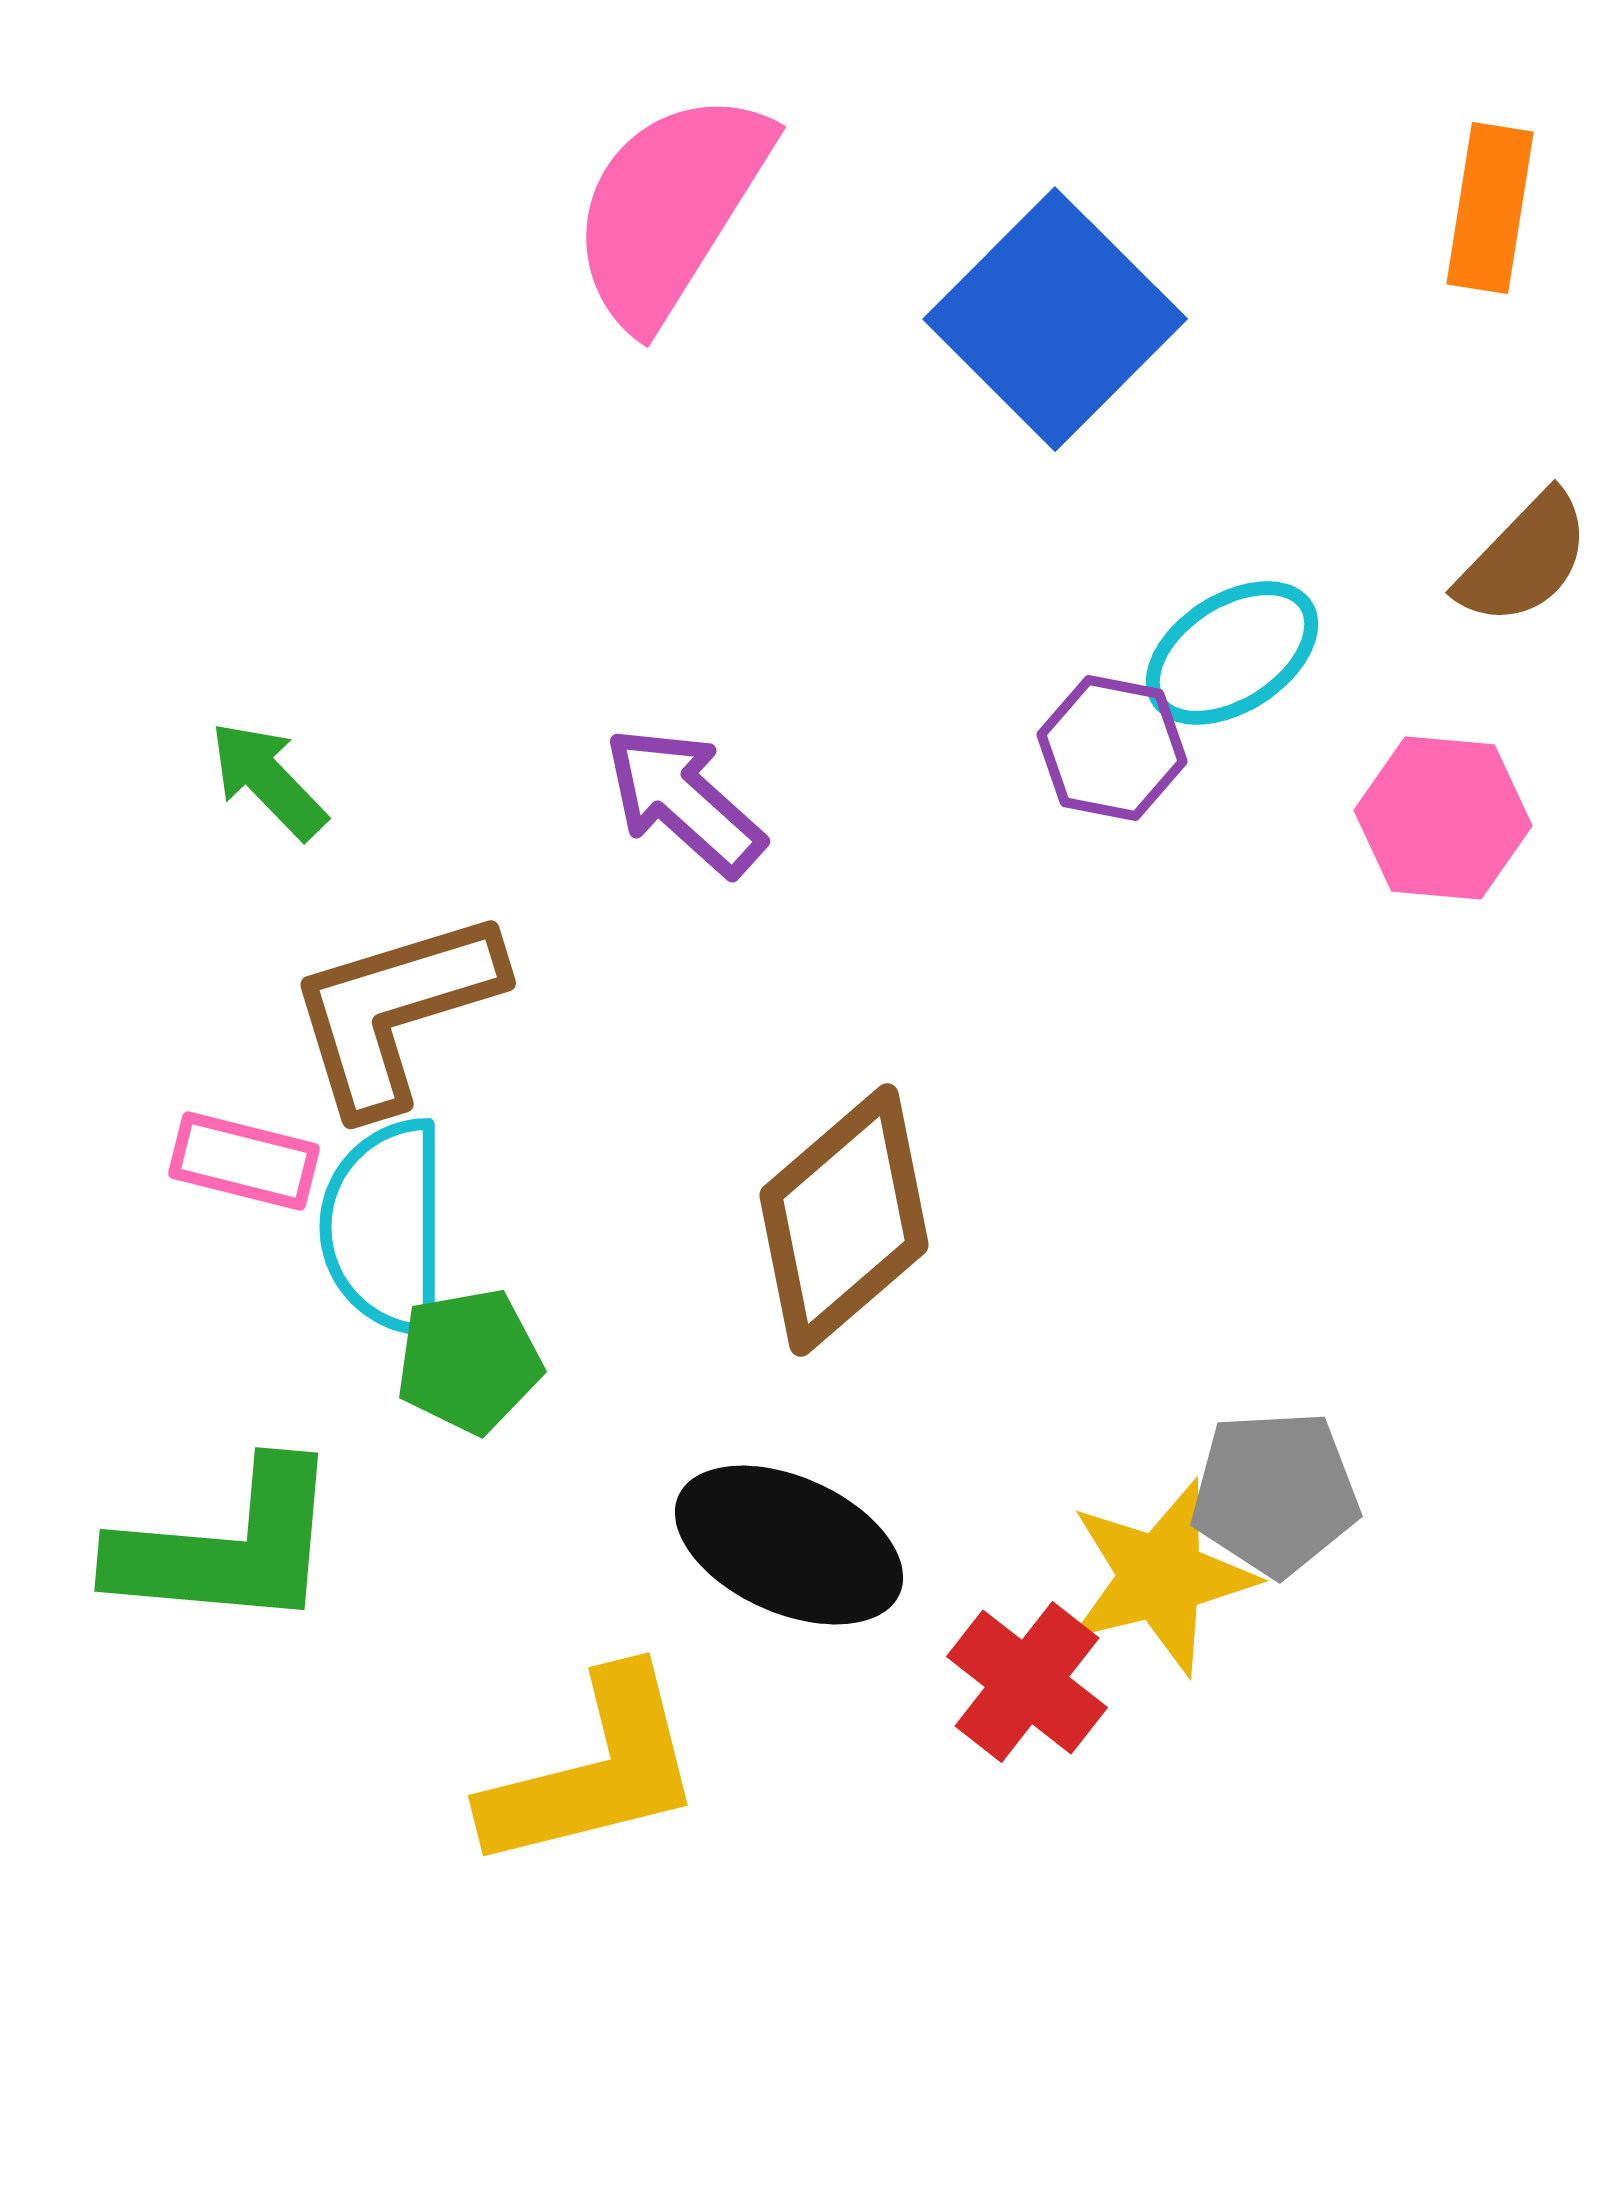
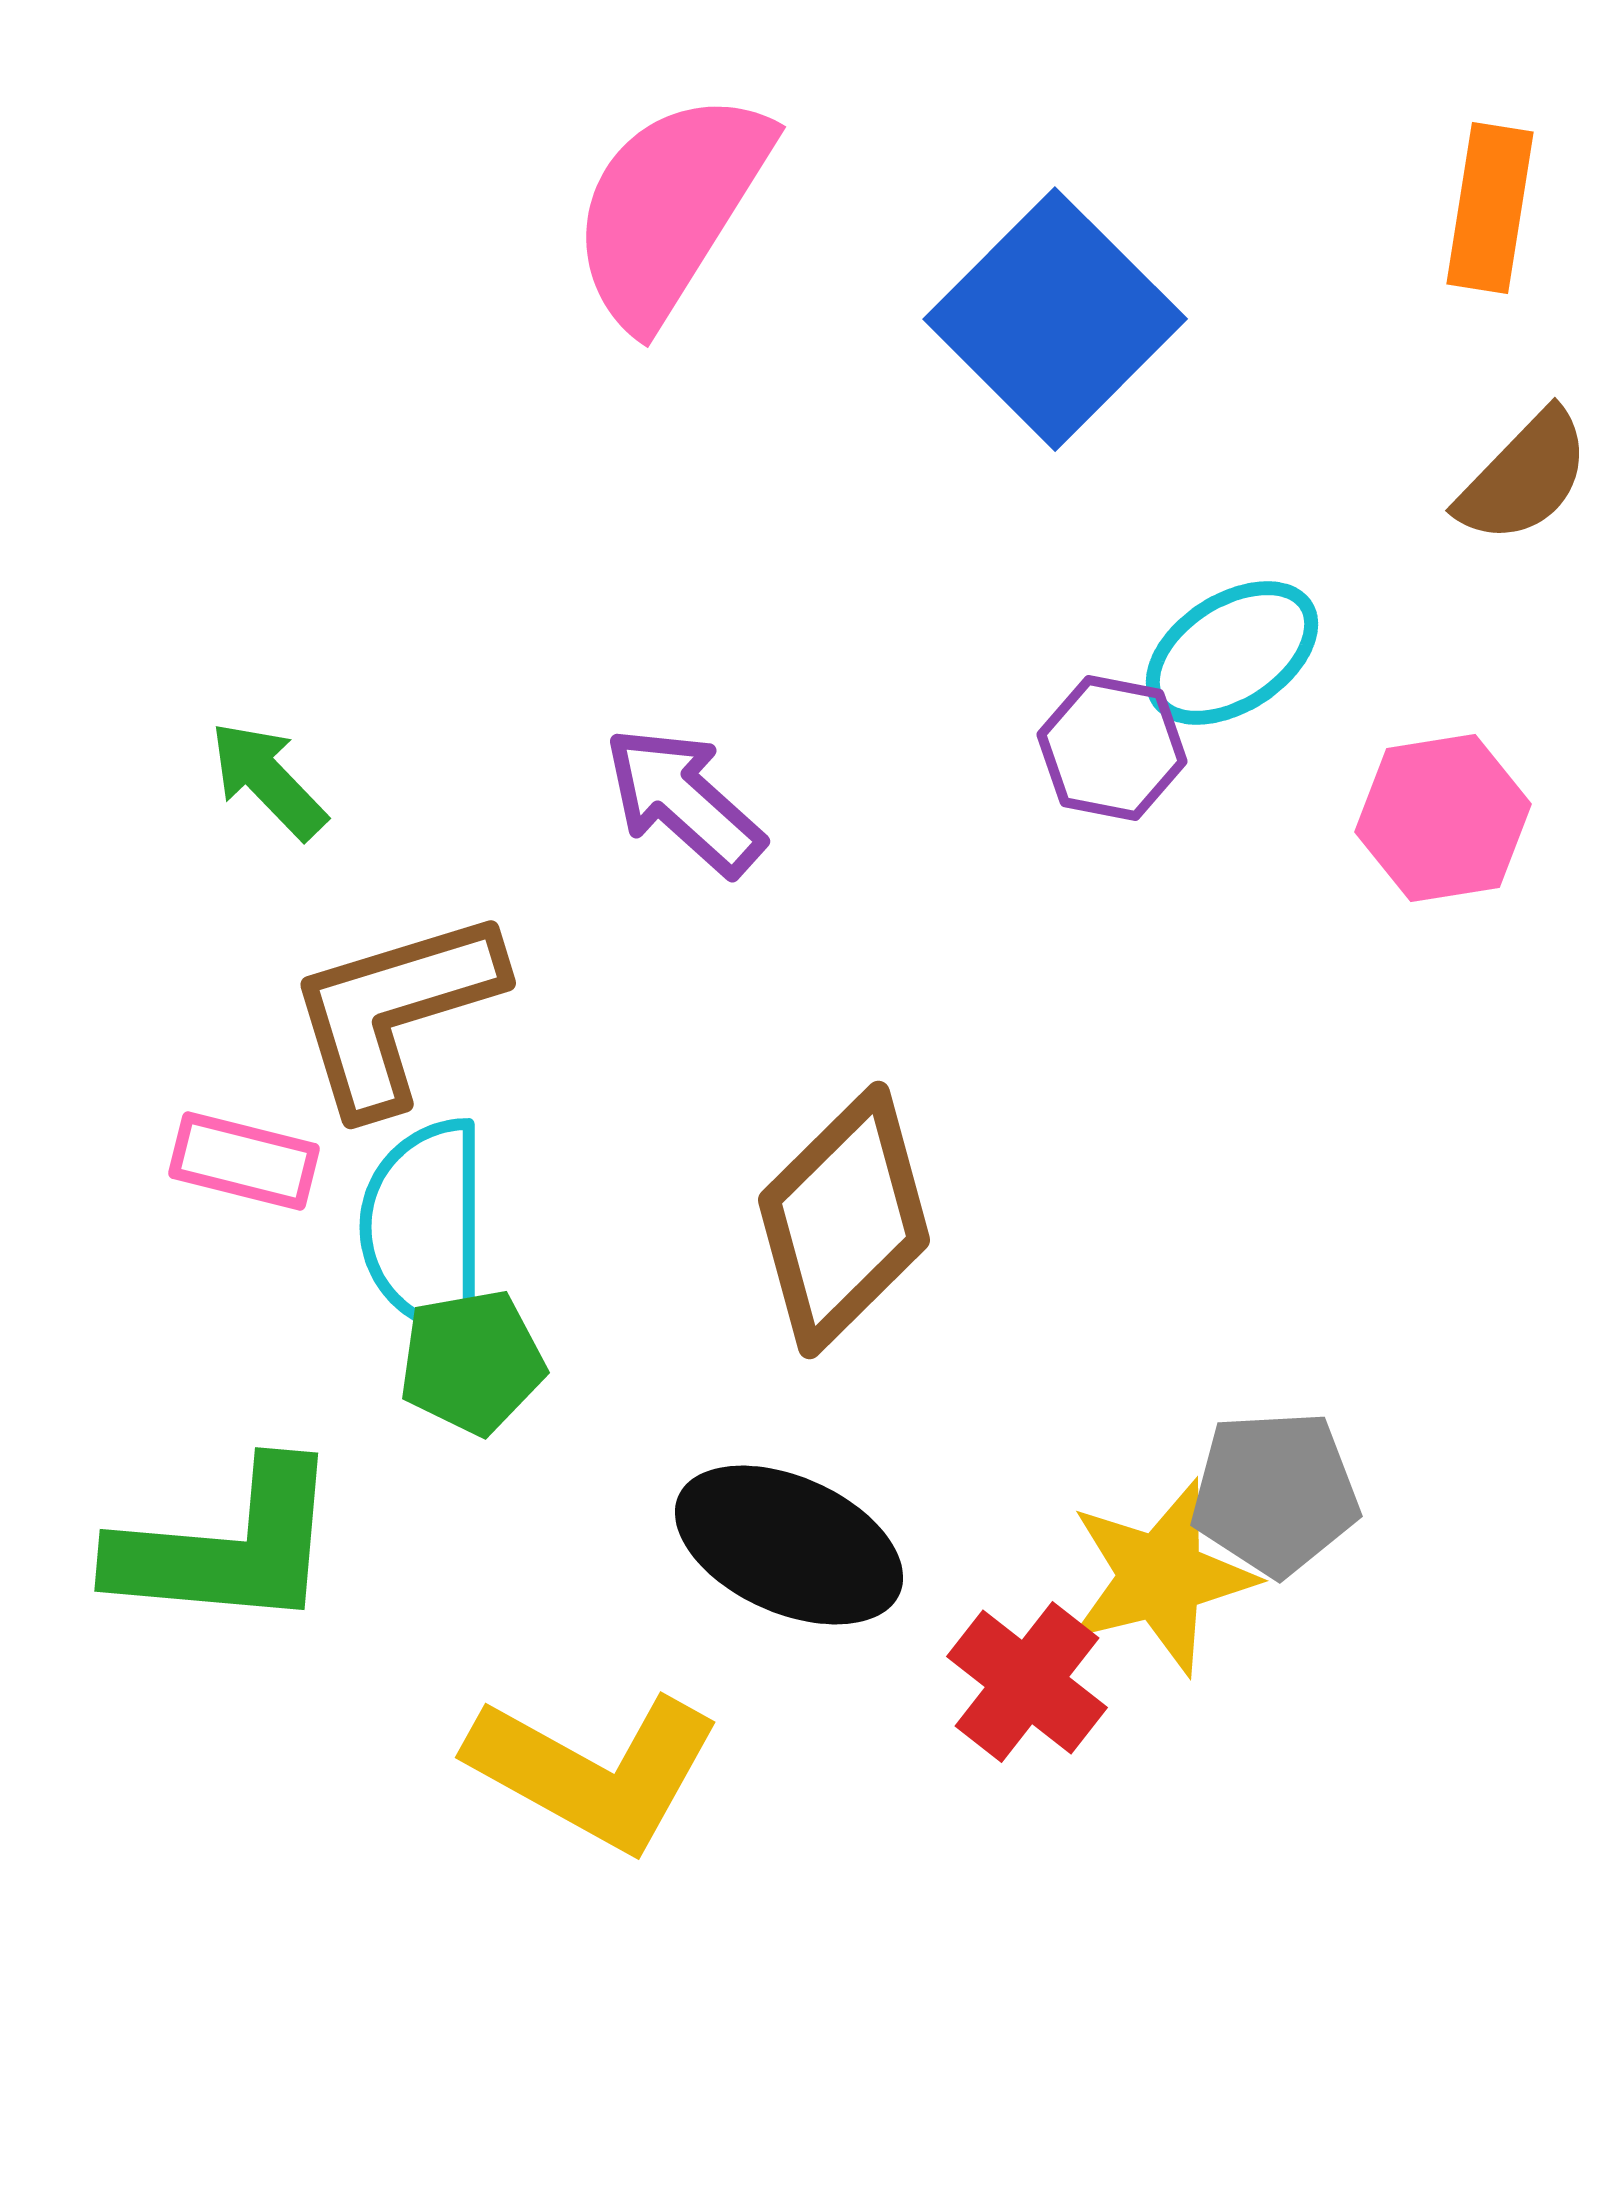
brown semicircle: moved 82 px up
pink hexagon: rotated 14 degrees counterclockwise
brown diamond: rotated 4 degrees counterclockwise
cyan semicircle: moved 40 px right
green pentagon: moved 3 px right, 1 px down
yellow L-shape: rotated 43 degrees clockwise
